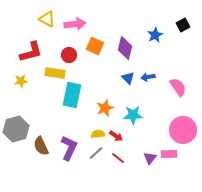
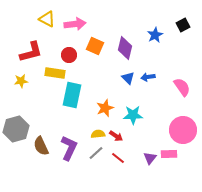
pink semicircle: moved 4 px right
